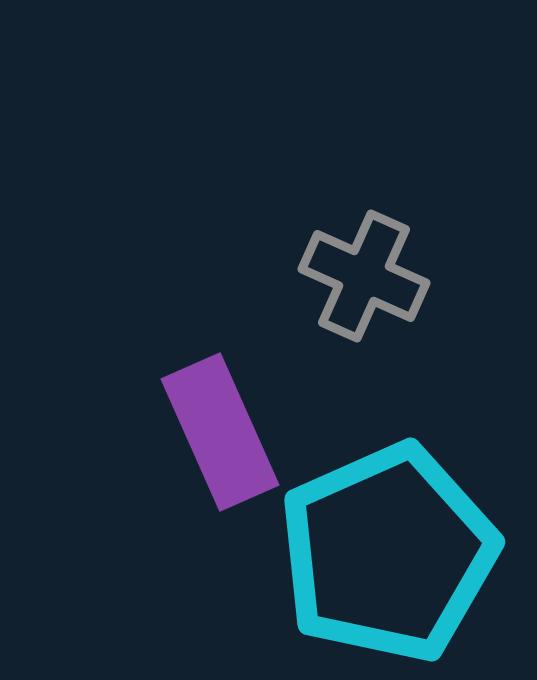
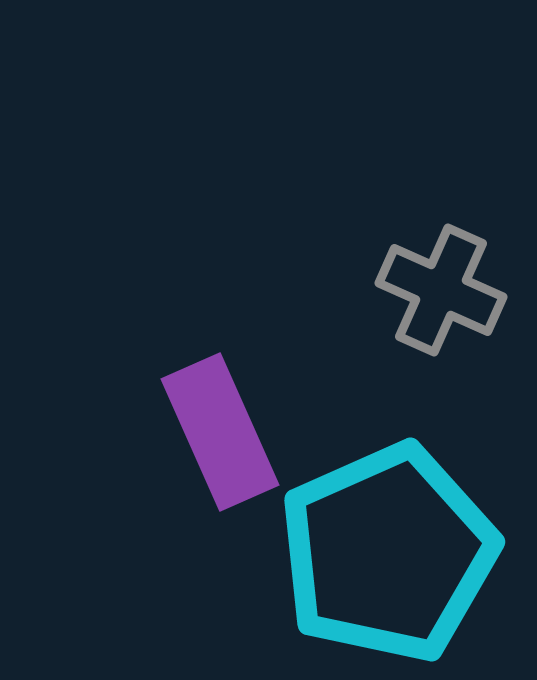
gray cross: moved 77 px right, 14 px down
